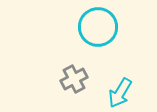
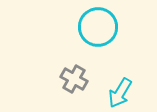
gray cross: rotated 32 degrees counterclockwise
